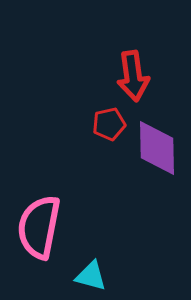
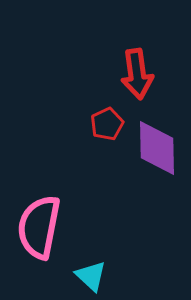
red arrow: moved 4 px right, 2 px up
red pentagon: moved 2 px left; rotated 12 degrees counterclockwise
cyan triangle: rotated 28 degrees clockwise
